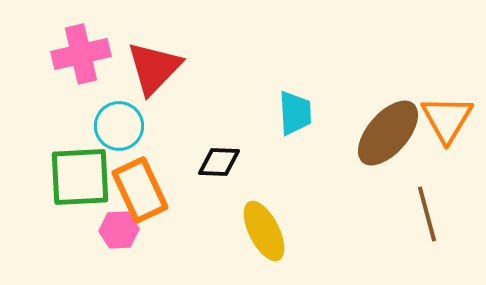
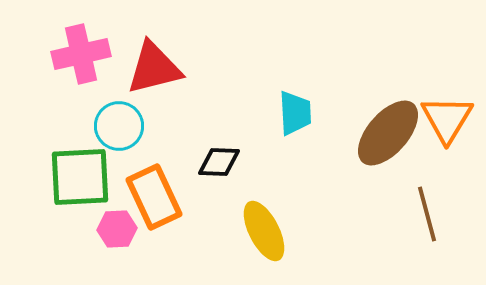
red triangle: rotated 32 degrees clockwise
orange rectangle: moved 14 px right, 7 px down
pink hexagon: moved 2 px left, 1 px up
